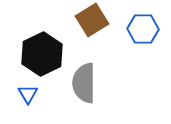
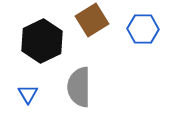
black hexagon: moved 13 px up
gray semicircle: moved 5 px left, 4 px down
